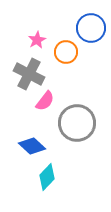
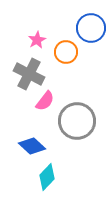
gray circle: moved 2 px up
